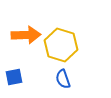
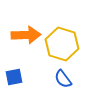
yellow hexagon: moved 1 px right, 1 px up
blue semicircle: rotated 18 degrees counterclockwise
